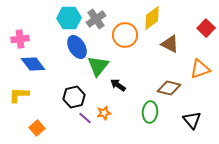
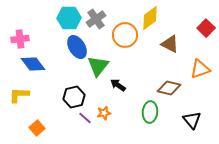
yellow diamond: moved 2 px left
